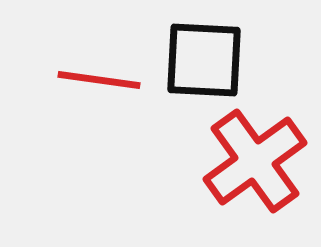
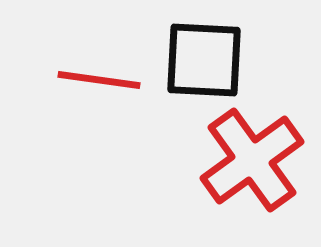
red cross: moved 3 px left, 1 px up
